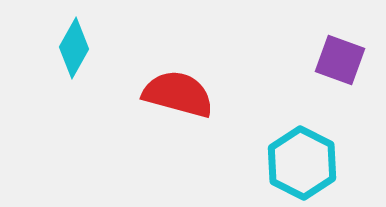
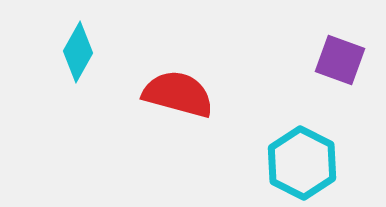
cyan diamond: moved 4 px right, 4 px down
